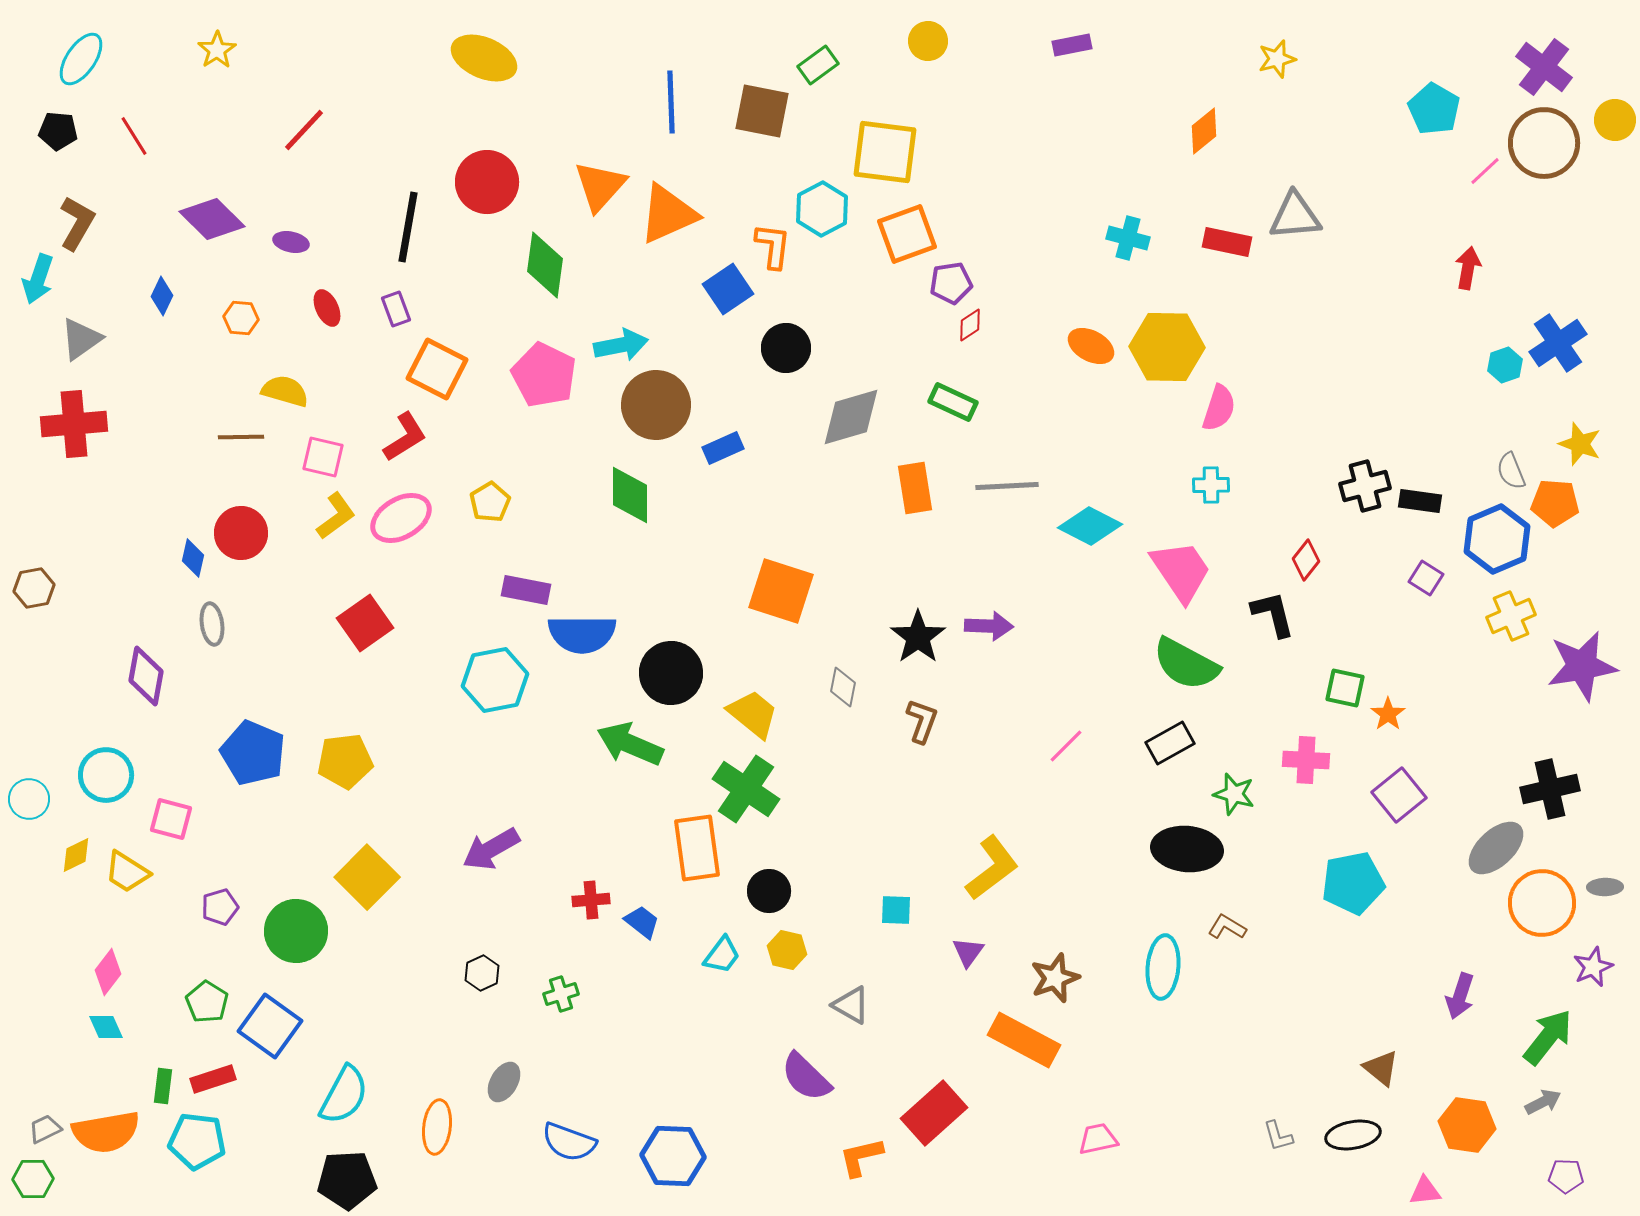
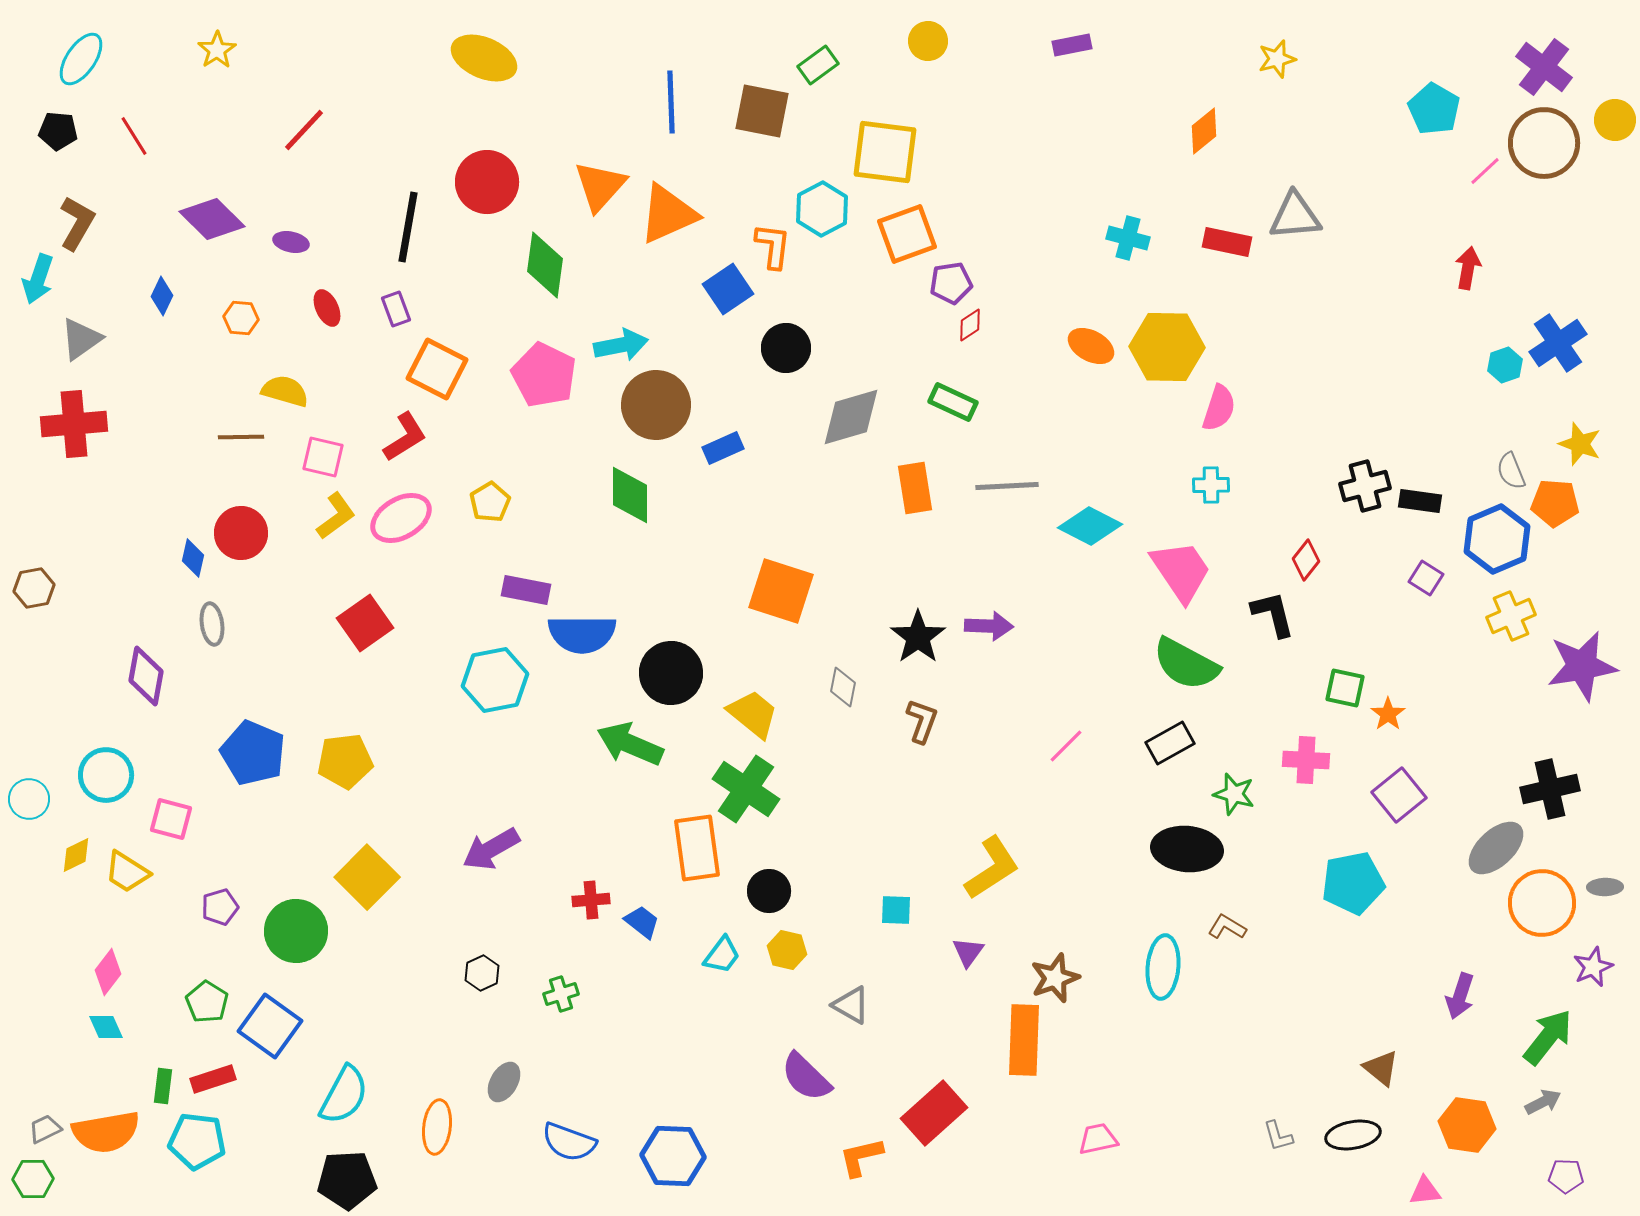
yellow L-shape at (992, 868): rotated 4 degrees clockwise
orange rectangle at (1024, 1040): rotated 64 degrees clockwise
